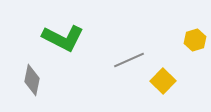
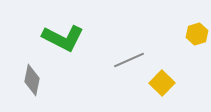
yellow hexagon: moved 2 px right, 6 px up
yellow square: moved 1 px left, 2 px down
